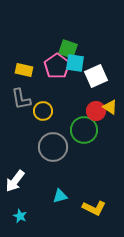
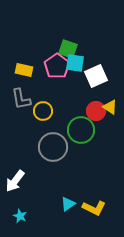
green circle: moved 3 px left
cyan triangle: moved 8 px right, 8 px down; rotated 21 degrees counterclockwise
